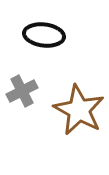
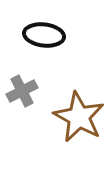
brown star: moved 7 px down
